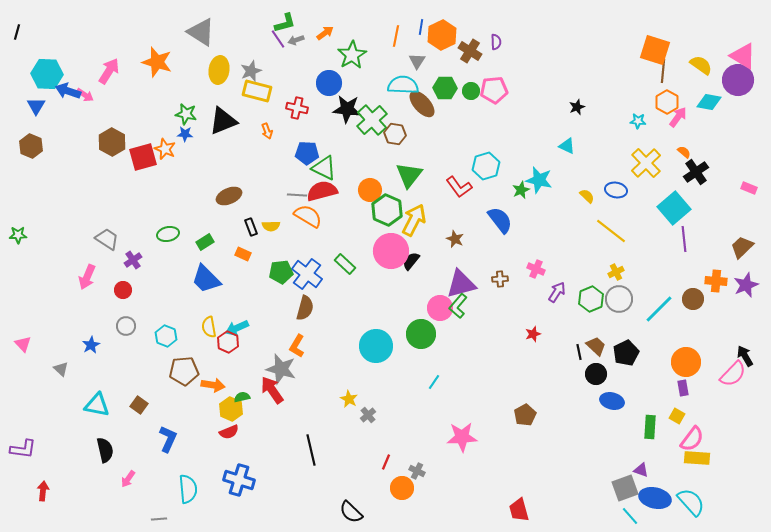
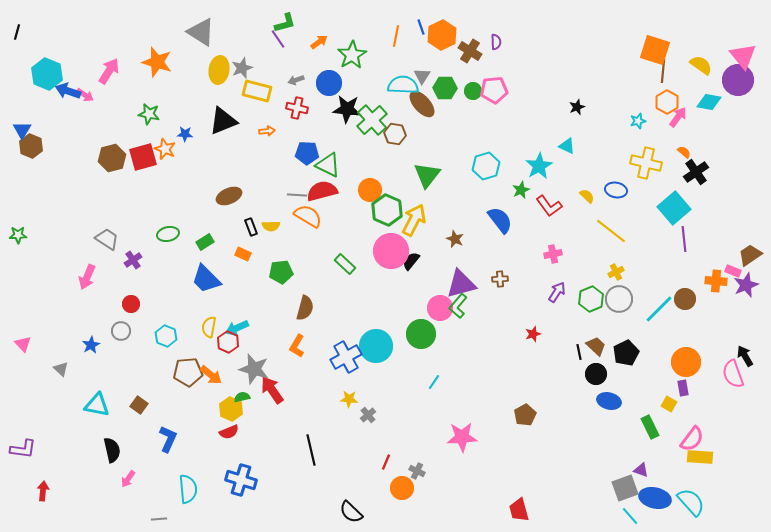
blue line at (421, 27): rotated 28 degrees counterclockwise
orange arrow at (325, 33): moved 6 px left, 9 px down
gray arrow at (296, 40): moved 40 px down
pink triangle at (743, 56): rotated 20 degrees clockwise
gray triangle at (417, 61): moved 5 px right, 15 px down
gray star at (251, 71): moved 9 px left, 3 px up
cyan hexagon at (47, 74): rotated 20 degrees clockwise
green circle at (471, 91): moved 2 px right
blue triangle at (36, 106): moved 14 px left, 24 px down
green star at (186, 114): moved 37 px left
cyan star at (638, 121): rotated 21 degrees counterclockwise
orange arrow at (267, 131): rotated 77 degrees counterclockwise
brown hexagon at (112, 142): moved 16 px down; rotated 16 degrees clockwise
yellow cross at (646, 163): rotated 32 degrees counterclockwise
green triangle at (324, 168): moved 4 px right, 3 px up
green triangle at (409, 175): moved 18 px right
cyan star at (539, 180): moved 14 px up; rotated 28 degrees clockwise
red L-shape at (459, 187): moved 90 px right, 19 px down
pink rectangle at (749, 188): moved 16 px left, 83 px down
brown trapezoid at (742, 247): moved 8 px right, 8 px down; rotated 10 degrees clockwise
pink cross at (536, 269): moved 17 px right, 15 px up; rotated 36 degrees counterclockwise
blue cross at (307, 274): moved 39 px right, 83 px down; rotated 24 degrees clockwise
red circle at (123, 290): moved 8 px right, 14 px down
brown circle at (693, 299): moved 8 px left
gray circle at (126, 326): moved 5 px left, 5 px down
yellow semicircle at (209, 327): rotated 20 degrees clockwise
gray star at (281, 369): moved 27 px left
brown pentagon at (184, 371): moved 4 px right, 1 px down
pink semicircle at (733, 374): rotated 116 degrees clockwise
orange arrow at (213, 385): moved 2 px left, 10 px up; rotated 30 degrees clockwise
yellow star at (349, 399): rotated 24 degrees counterclockwise
blue ellipse at (612, 401): moved 3 px left
yellow square at (677, 416): moved 8 px left, 12 px up
green rectangle at (650, 427): rotated 30 degrees counterclockwise
black semicircle at (105, 450): moved 7 px right
yellow rectangle at (697, 458): moved 3 px right, 1 px up
blue cross at (239, 480): moved 2 px right
